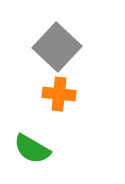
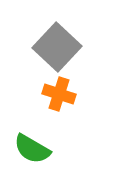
orange cross: rotated 12 degrees clockwise
